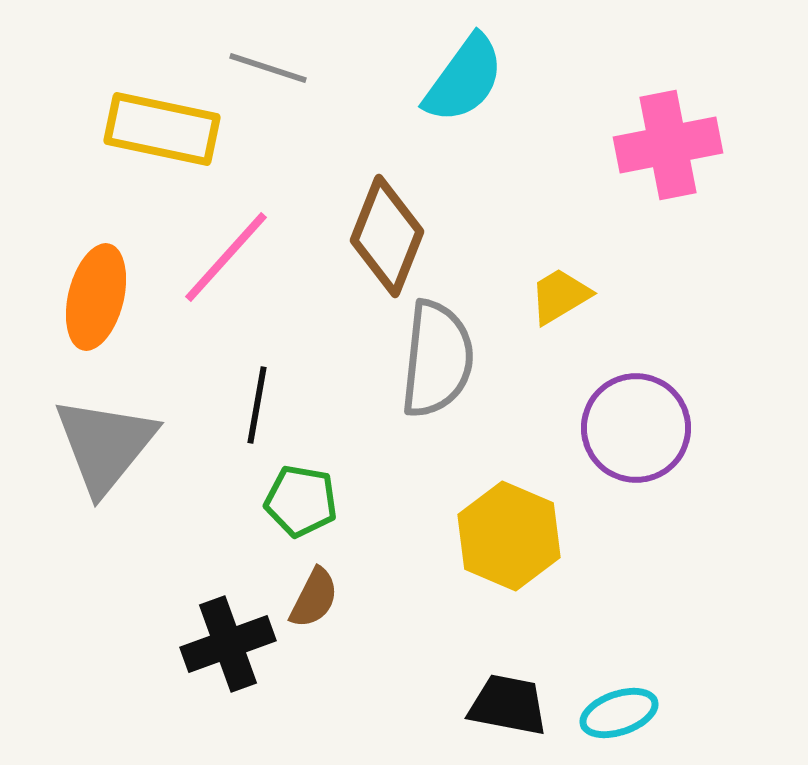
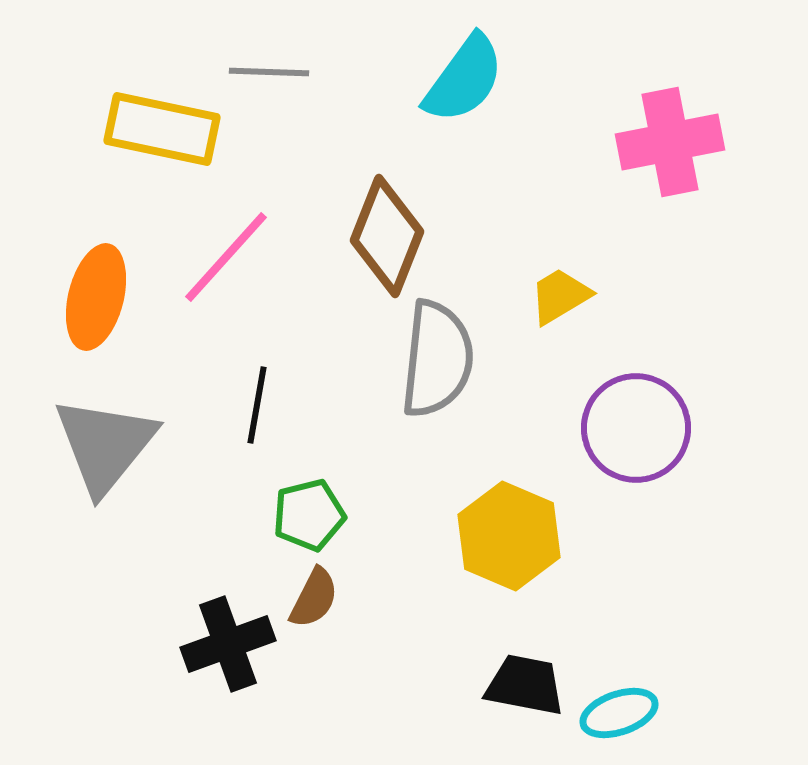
gray line: moved 1 px right, 4 px down; rotated 16 degrees counterclockwise
pink cross: moved 2 px right, 3 px up
green pentagon: moved 8 px right, 14 px down; rotated 24 degrees counterclockwise
black trapezoid: moved 17 px right, 20 px up
